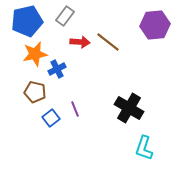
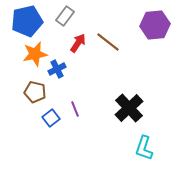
red arrow: moved 2 px left, 1 px down; rotated 60 degrees counterclockwise
black cross: rotated 16 degrees clockwise
